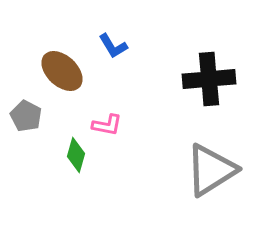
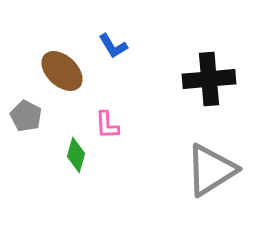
pink L-shape: rotated 76 degrees clockwise
